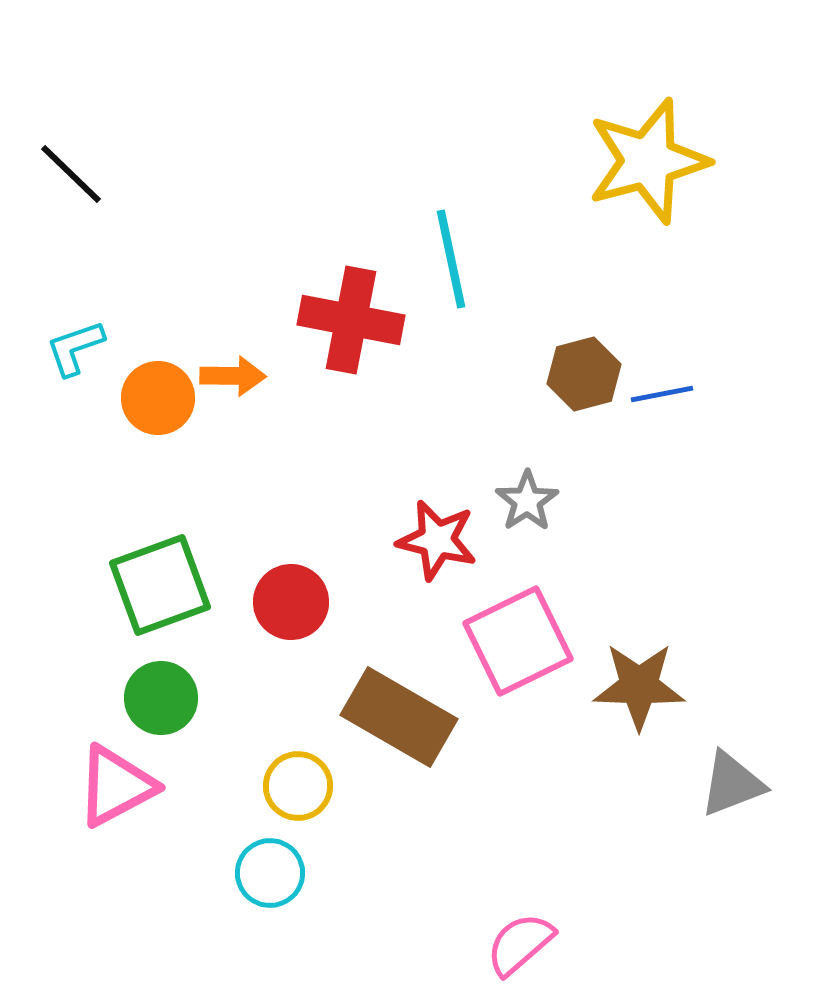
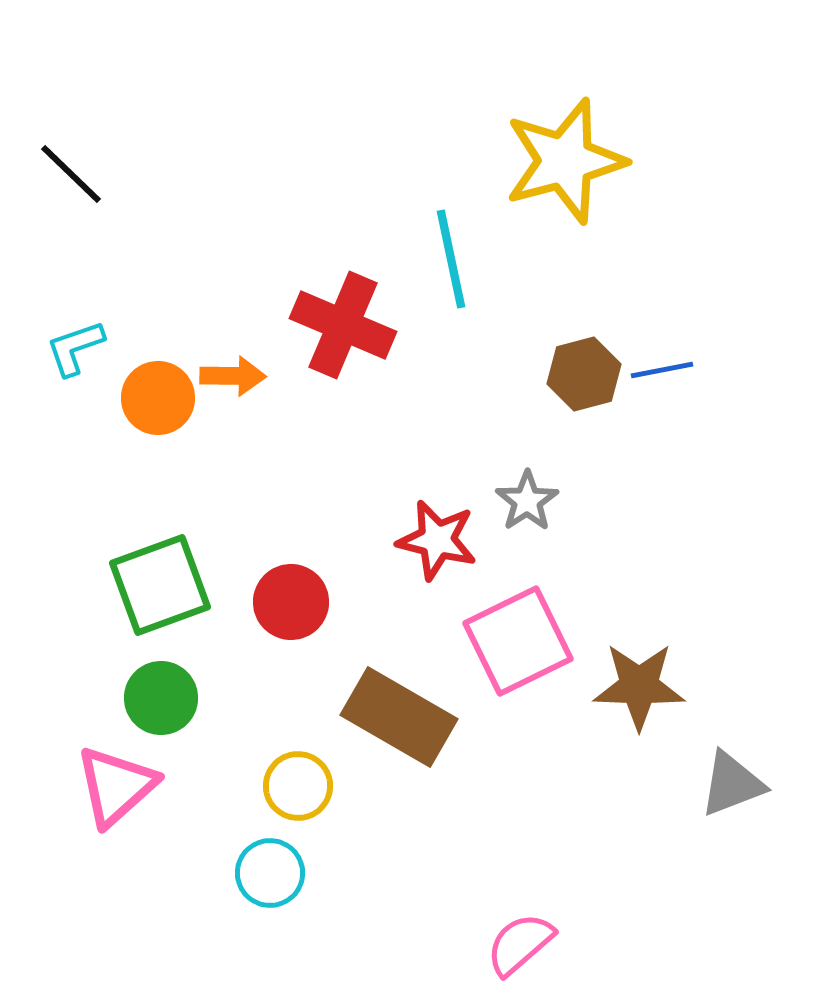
yellow star: moved 83 px left
red cross: moved 8 px left, 5 px down; rotated 12 degrees clockwise
blue line: moved 24 px up
pink triangle: rotated 14 degrees counterclockwise
